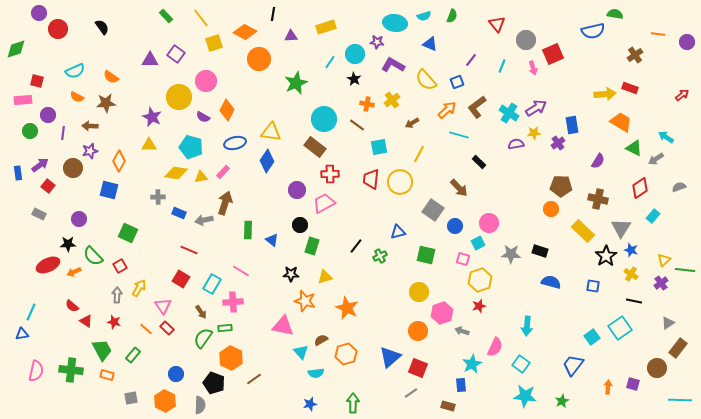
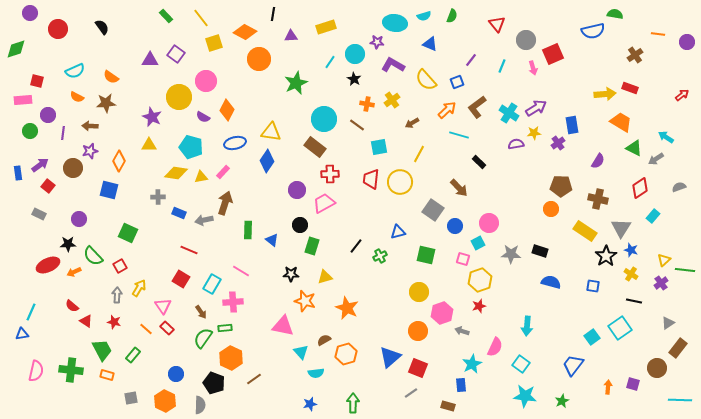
purple circle at (39, 13): moved 9 px left
yellow rectangle at (583, 231): moved 2 px right; rotated 10 degrees counterclockwise
brown semicircle at (321, 340): moved 3 px right
